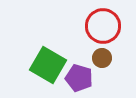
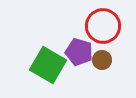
brown circle: moved 2 px down
purple pentagon: moved 26 px up
